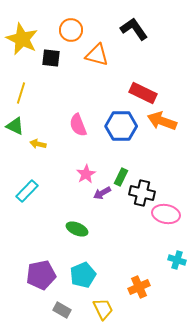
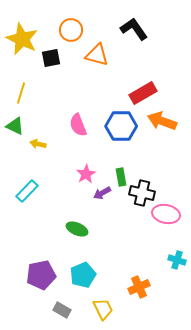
black square: rotated 18 degrees counterclockwise
red rectangle: rotated 56 degrees counterclockwise
green rectangle: rotated 36 degrees counterclockwise
